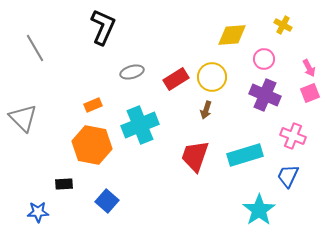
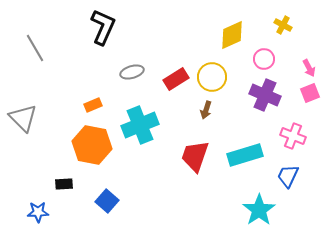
yellow diamond: rotated 20 degrees counterclockwise
